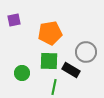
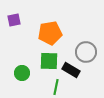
green line: moved 2 px right
